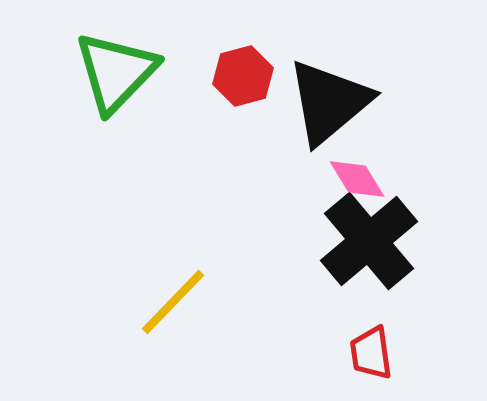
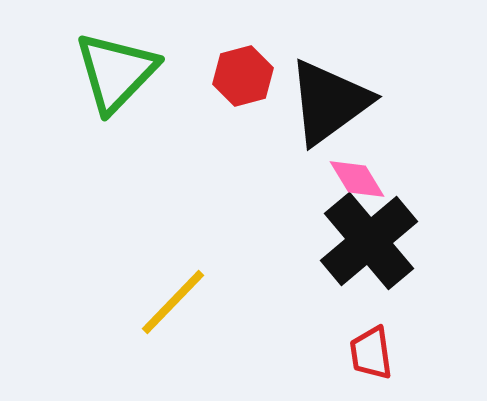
black triangle: rotated 4 degrees clockwise
